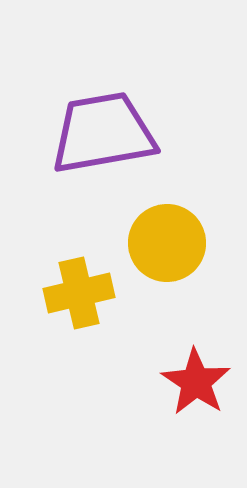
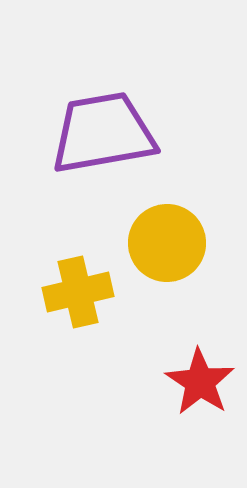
yellow cross: moved 1 px left, 1 px up
red star: moved 4 px right
